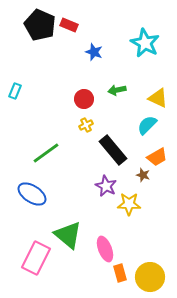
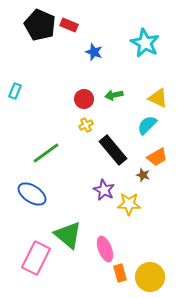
green arrow: moved 3 px left, 5 px down
purple star: moved 2 px left, 4 px down
